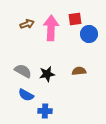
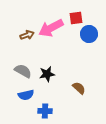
red square: moved 1 px right, 1 px up
brown arrow: moved 11 px down
pink arrow: rotated 120 degrees counterclockwise
brown semicircle: moved 17 px down; rotated 48 degrees clockwise
blue semicircle: rotated 42 degrees counterclockwise
